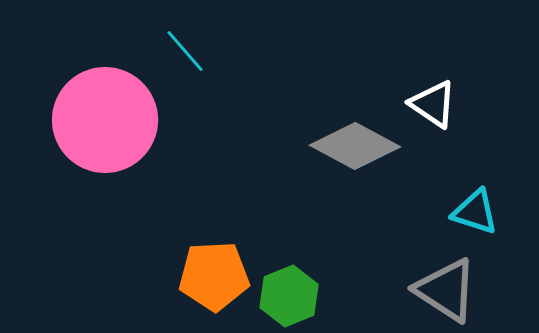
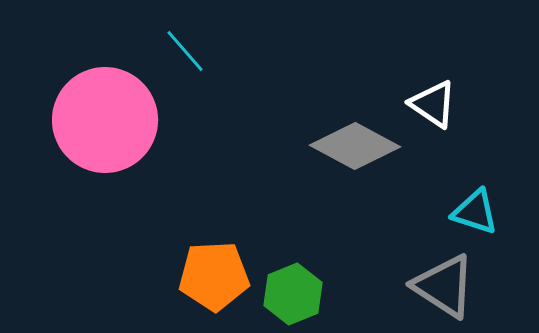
gray triangle: moved 2 px left, 4 px up
green hexagon: moved 4 px right, 2 px up
